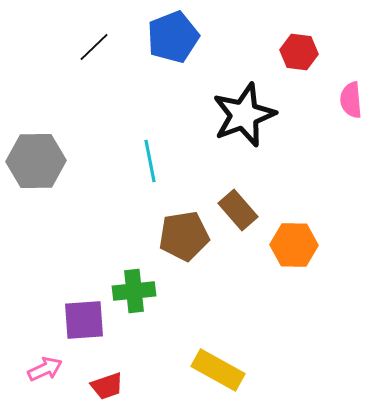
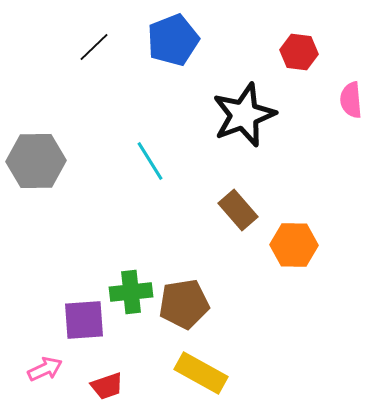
blue pentagon: moved 3 px down
cyan line: rotated 21 degrees counterclockwise
brown pentagon: moved 68 px down
green cross: moved 3 px left, 1 px down
yellow rectangle: moved 17 px left, 3 px down
